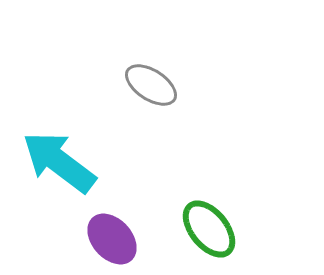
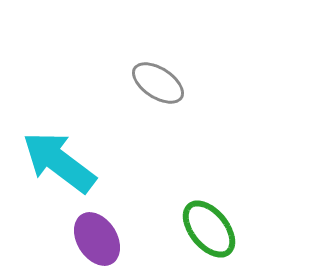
gray ellipse: moved 7 px right, 2 px up
purple ellipse: moved 15 px left; rotated 10 degrees clockwise
